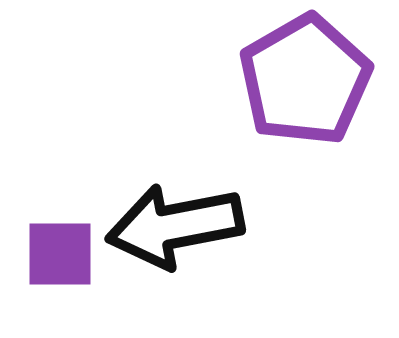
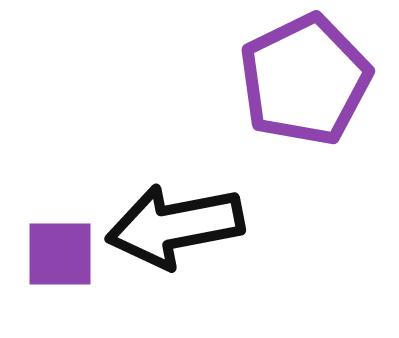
purple pentagon: rotated 4 degrees clockwise
